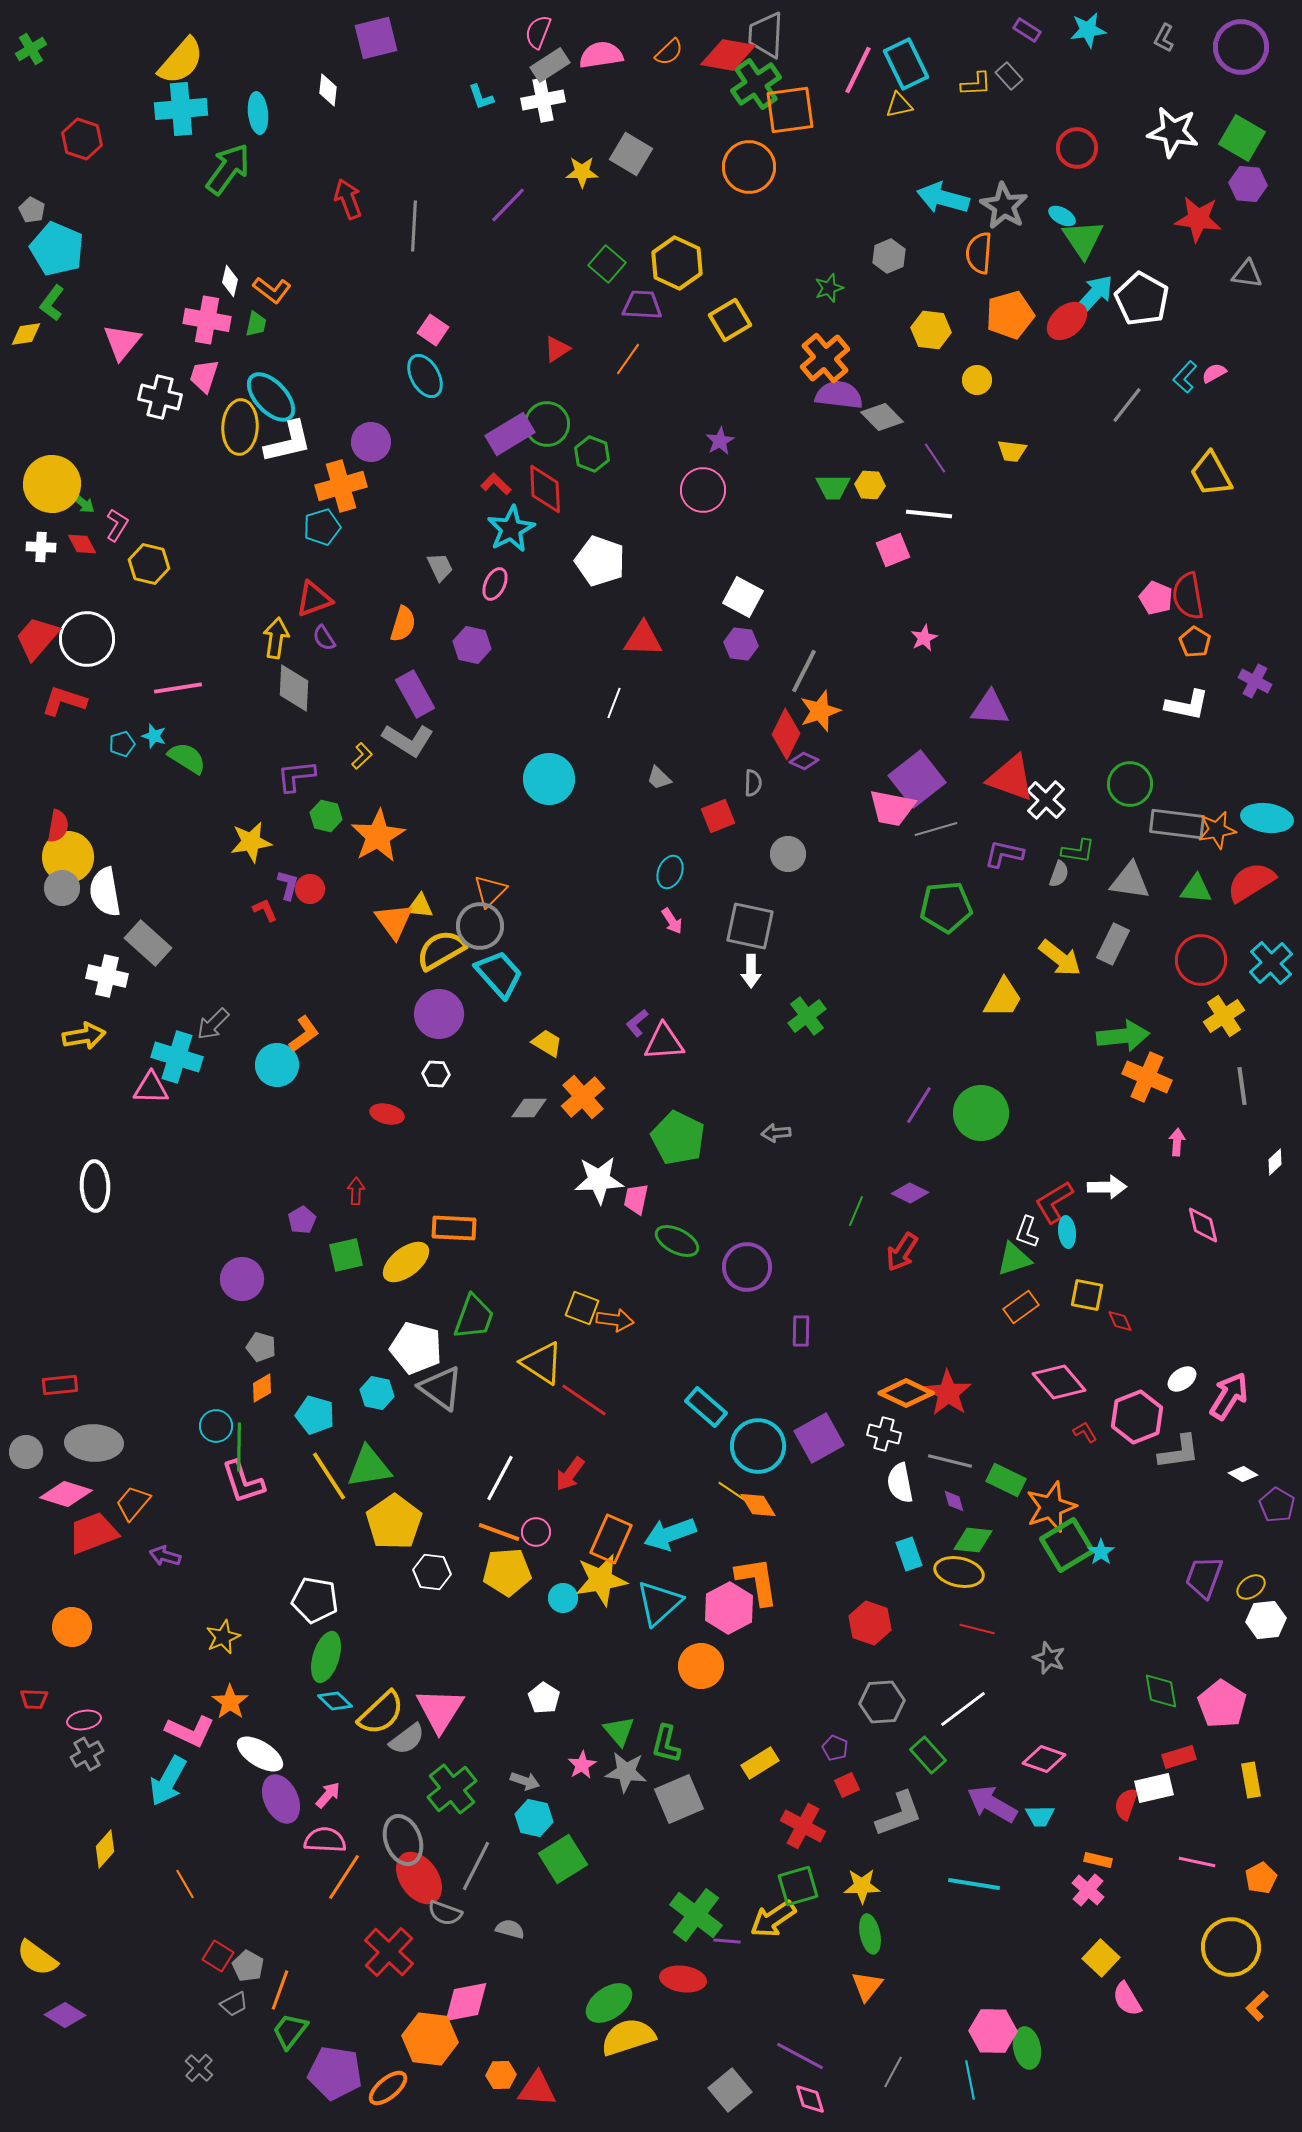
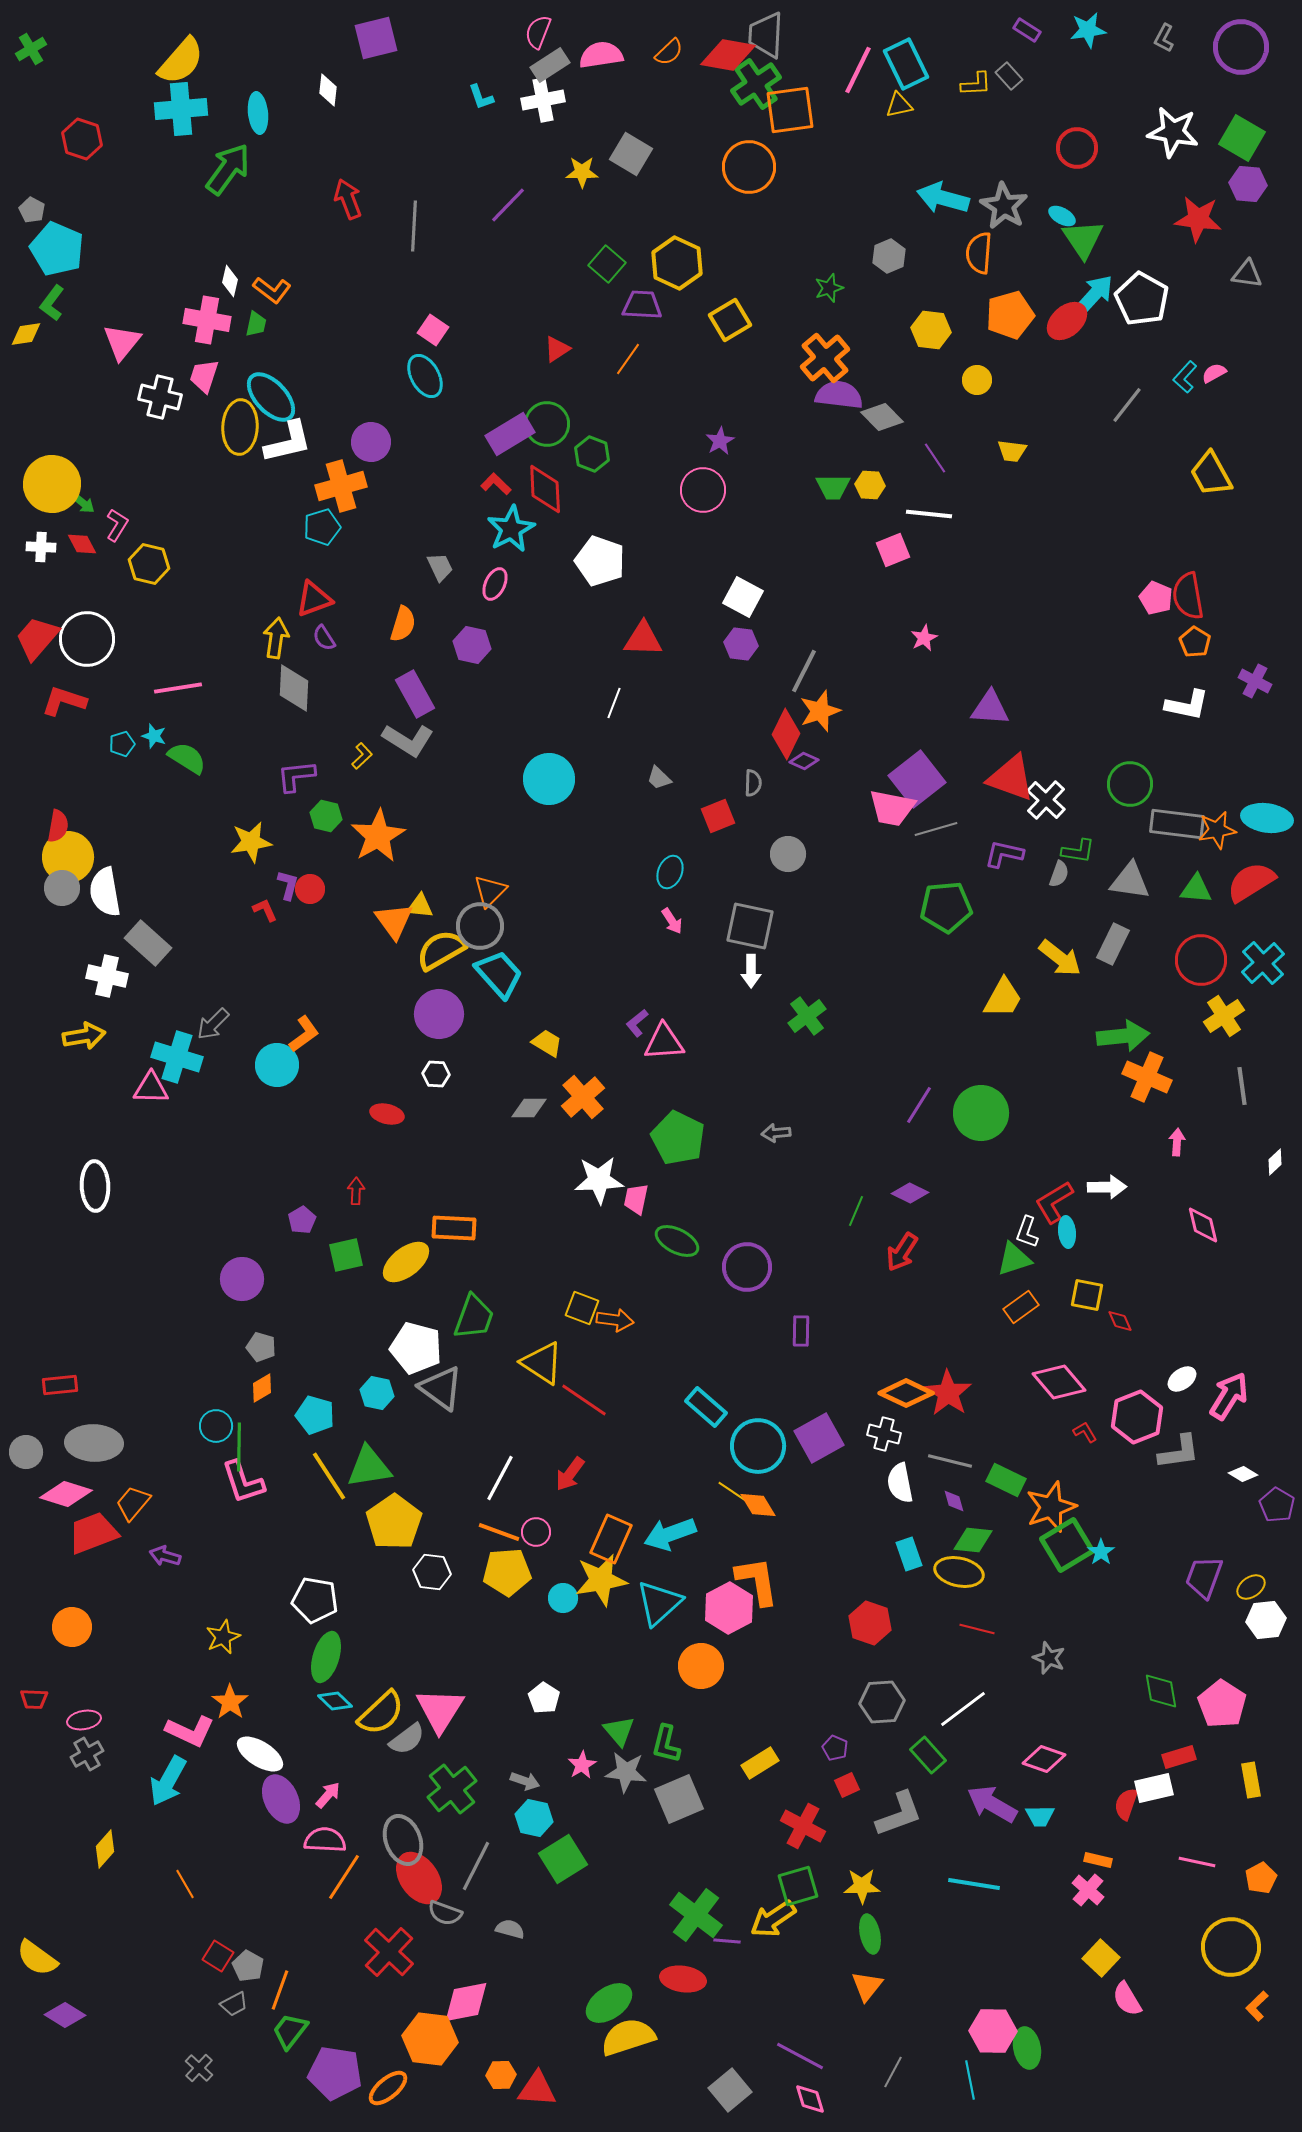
cyan cross at (1271, 963): moved 8 px left
